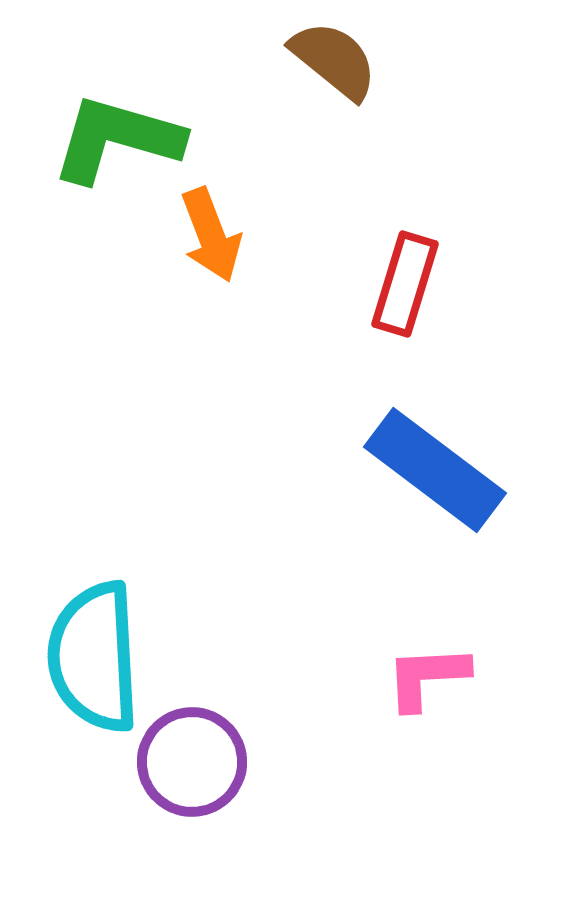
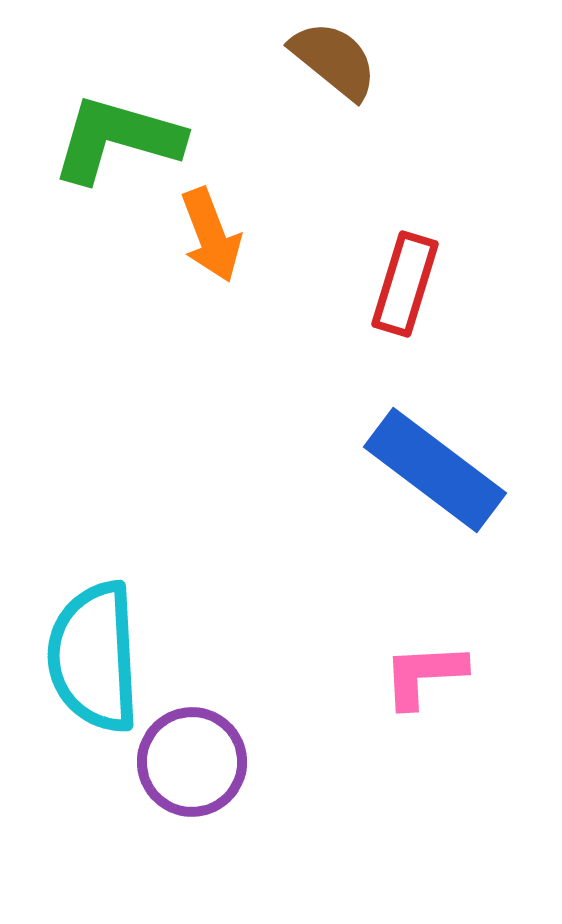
pink L-shape: moved 3 px left, 2 px up
